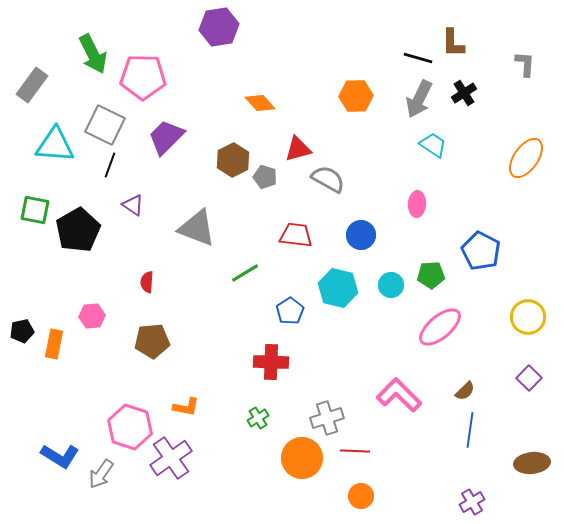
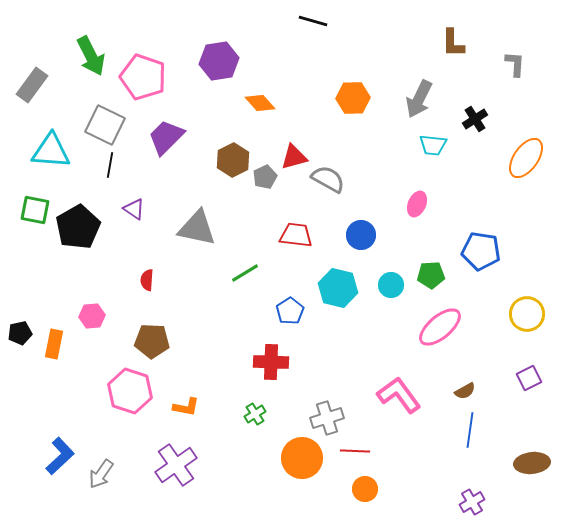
purple hexagon at (219, 27): moved 34 px down
green arrow at (93, 54): moved 2 px left, 2 px down
black line at (418, 58): moved 105 px left, 37 px up
gray L-shape at (525, 64): moved 10 px left
pink pentagon at (143, 77): rotated 18 degrees clockwise
black cross at (464, 93): moved 11 px right, 26 px down
orange hexagon at (356, 96): moved 3 px left, 2 px down
cyan triangle at (55, 145): moved 4 px left, 6 px down
cyan trapezoid at (433, 145): rotated 152 degrees clockwise
red triangle at (298, 149): moved 4 px left, 8 px down
black line at (110, 165): rotated 10 degrees counterclockwise
gray pentagon at (265, 177): rotated 30 degrees clockwise
pink ellipse at (417, 204): rotated 20 degrees clockwise
purple triangle at (133, 205): moved 1 px right, 4 px down
gray triangle at (197, 228): rotated 9 degrees counterclockwise
black pentagon at (78, 230): moved 3 px up
blue pentagon at (481, 251): rotated 18 degrees counterclockwise
red semicircle at (147, 282): moved 2 px up
yellow circle at (528, 317): moved 1 px left, 3 px up
black pentagon at (22, 331): moved 2 px left, 2 px down
brown pentagon at (152, 341): rotated 8 degrees clockwise
purple square at (529, 378): rotated 20 degrees clockwise
brown semicircle at (465, 391): rotated 15 degrees clockwise
pink L-shape at (399, 395): rotated 9 degrees clockwise
green cross at (258, 418): moved 3 px left, 4 px up
pink hexagon at (130, 427): moved 36 px up
blue L-shape at (60, 456): rotated 75 degrees counterclockwise
purple cross at (171, 458): moved 5 px right, 7 px down
orange circle at (361, 496): moved 4 px right, 7 px up
